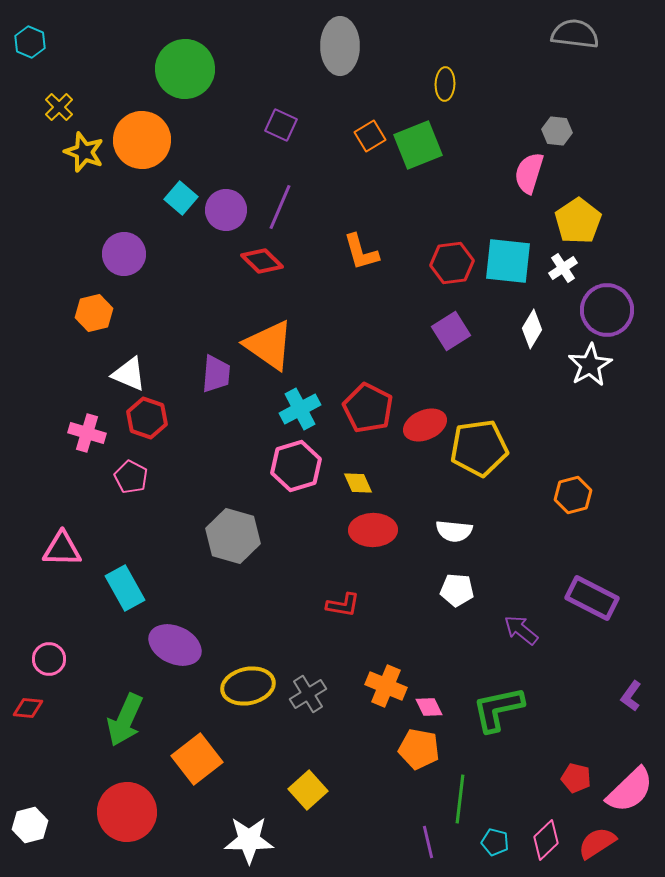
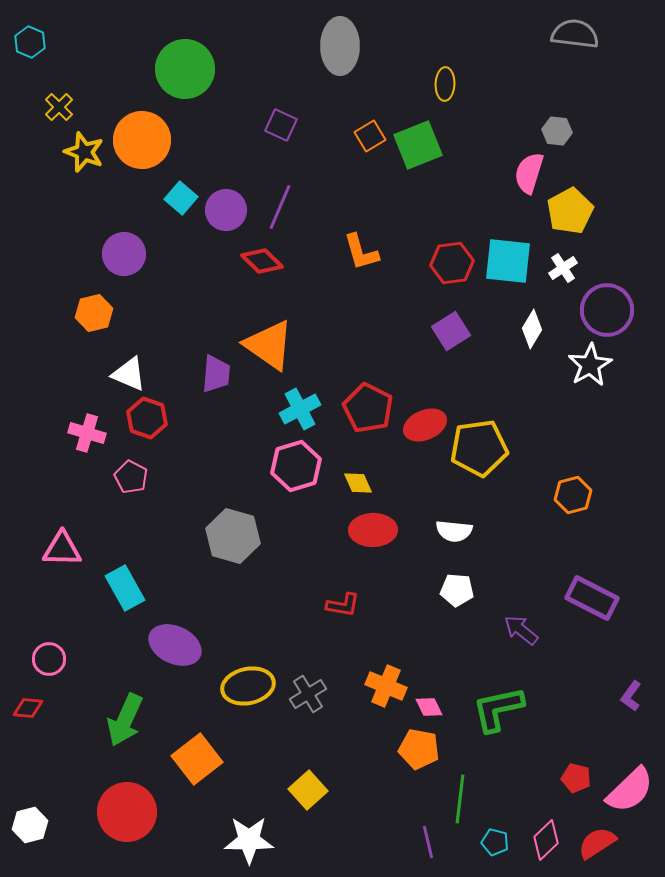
yellow pentagon at (578, 221): moved 8 px left, 10 px up; rotated 6 degrees clockwise
